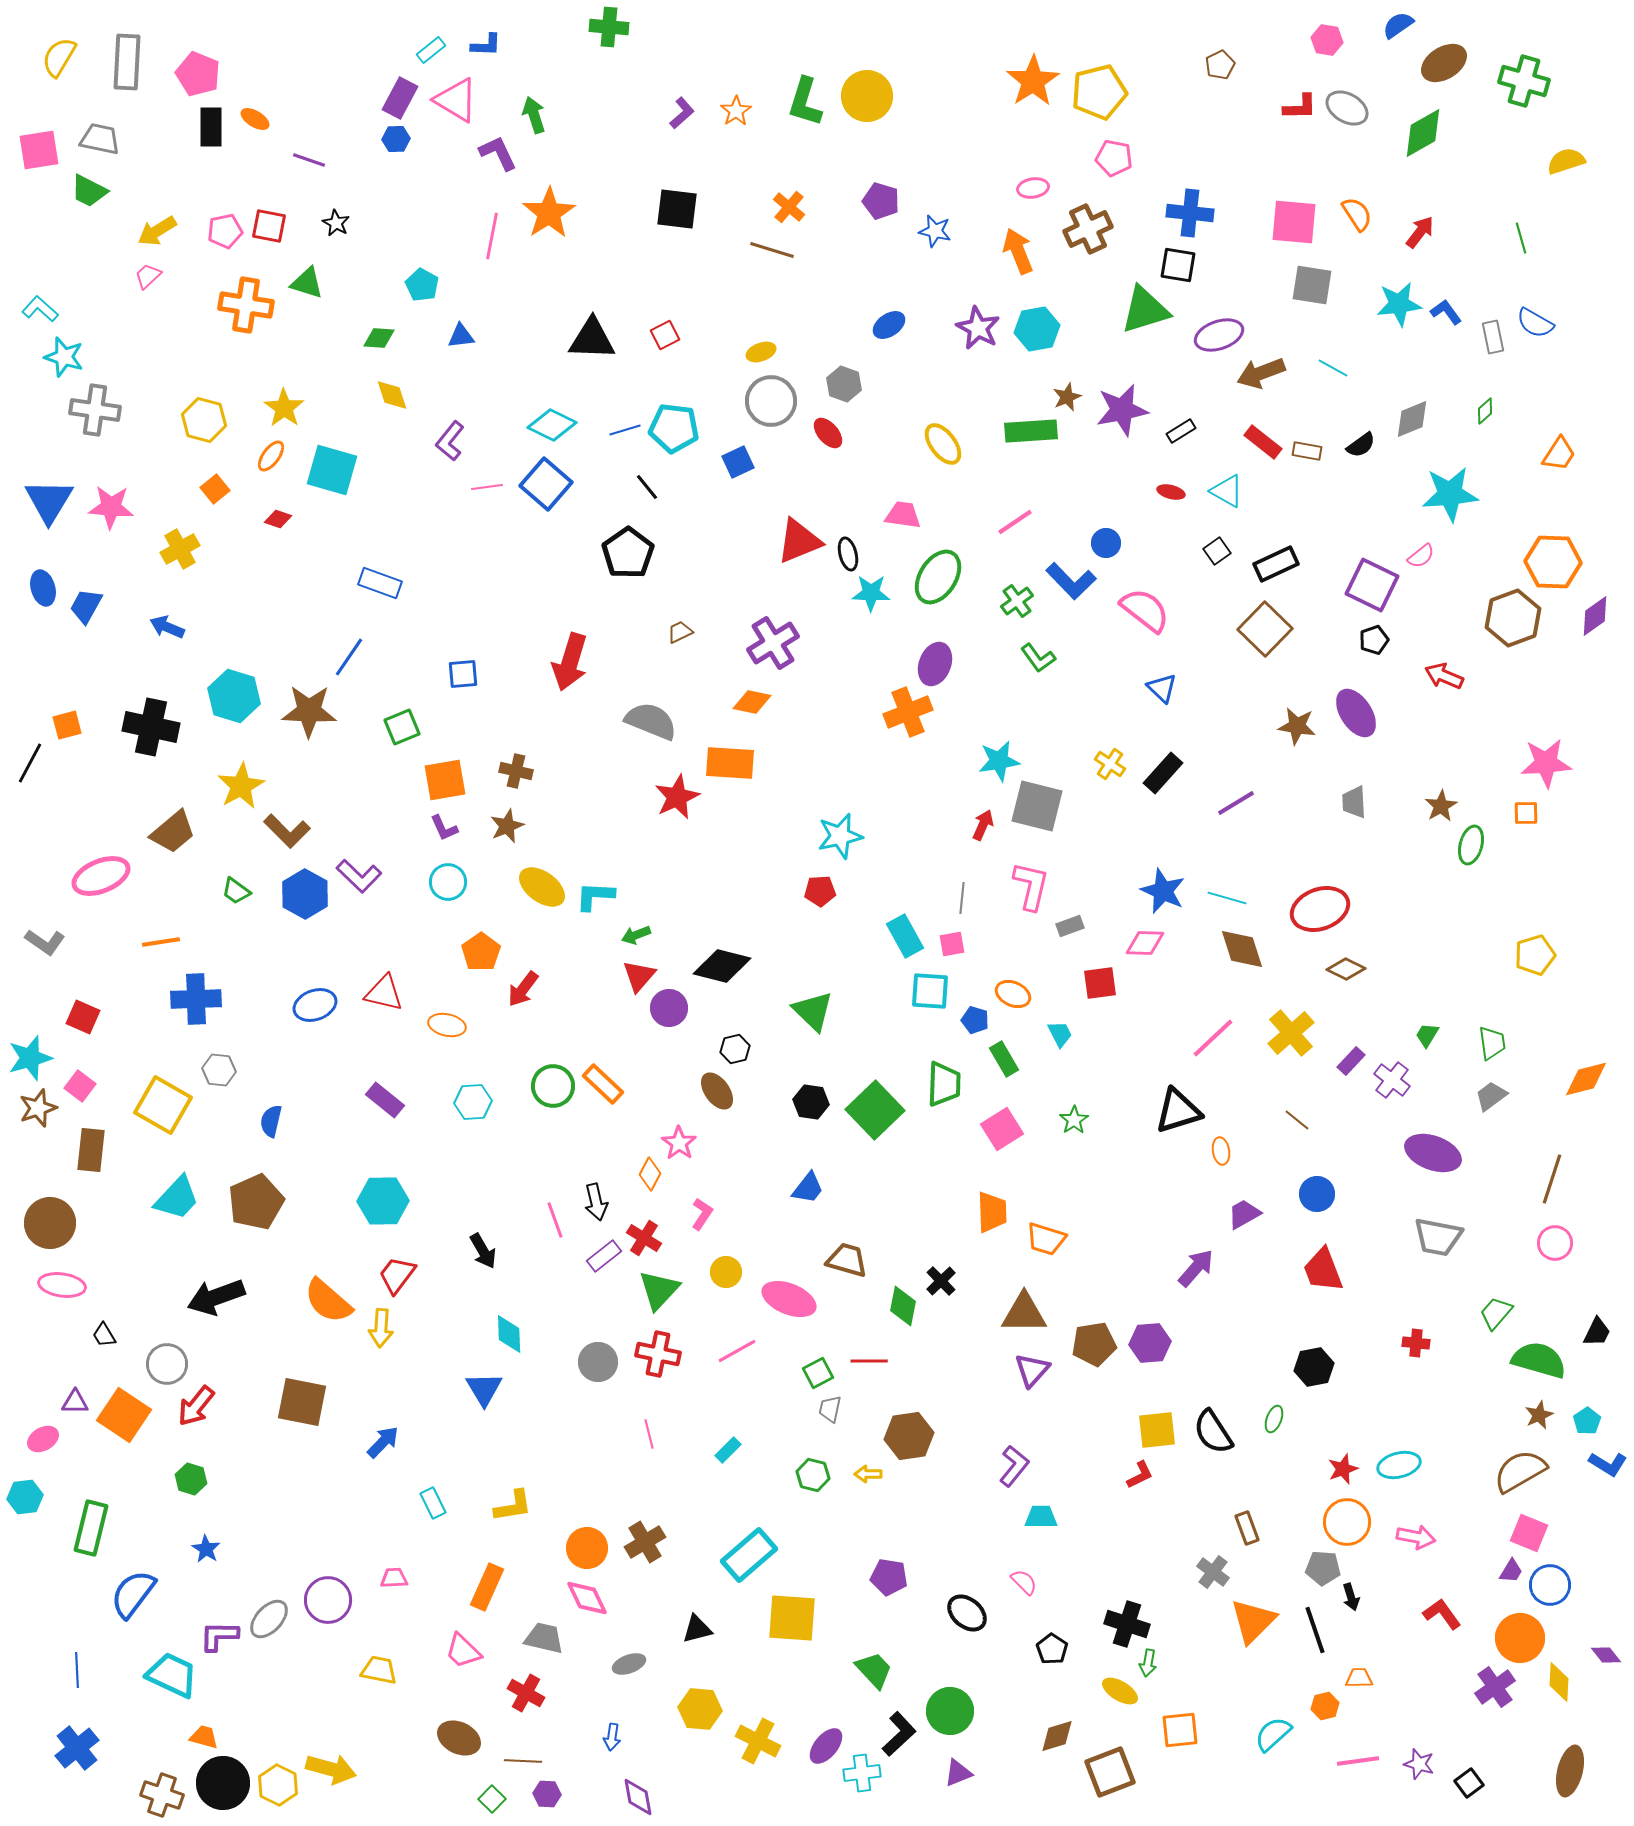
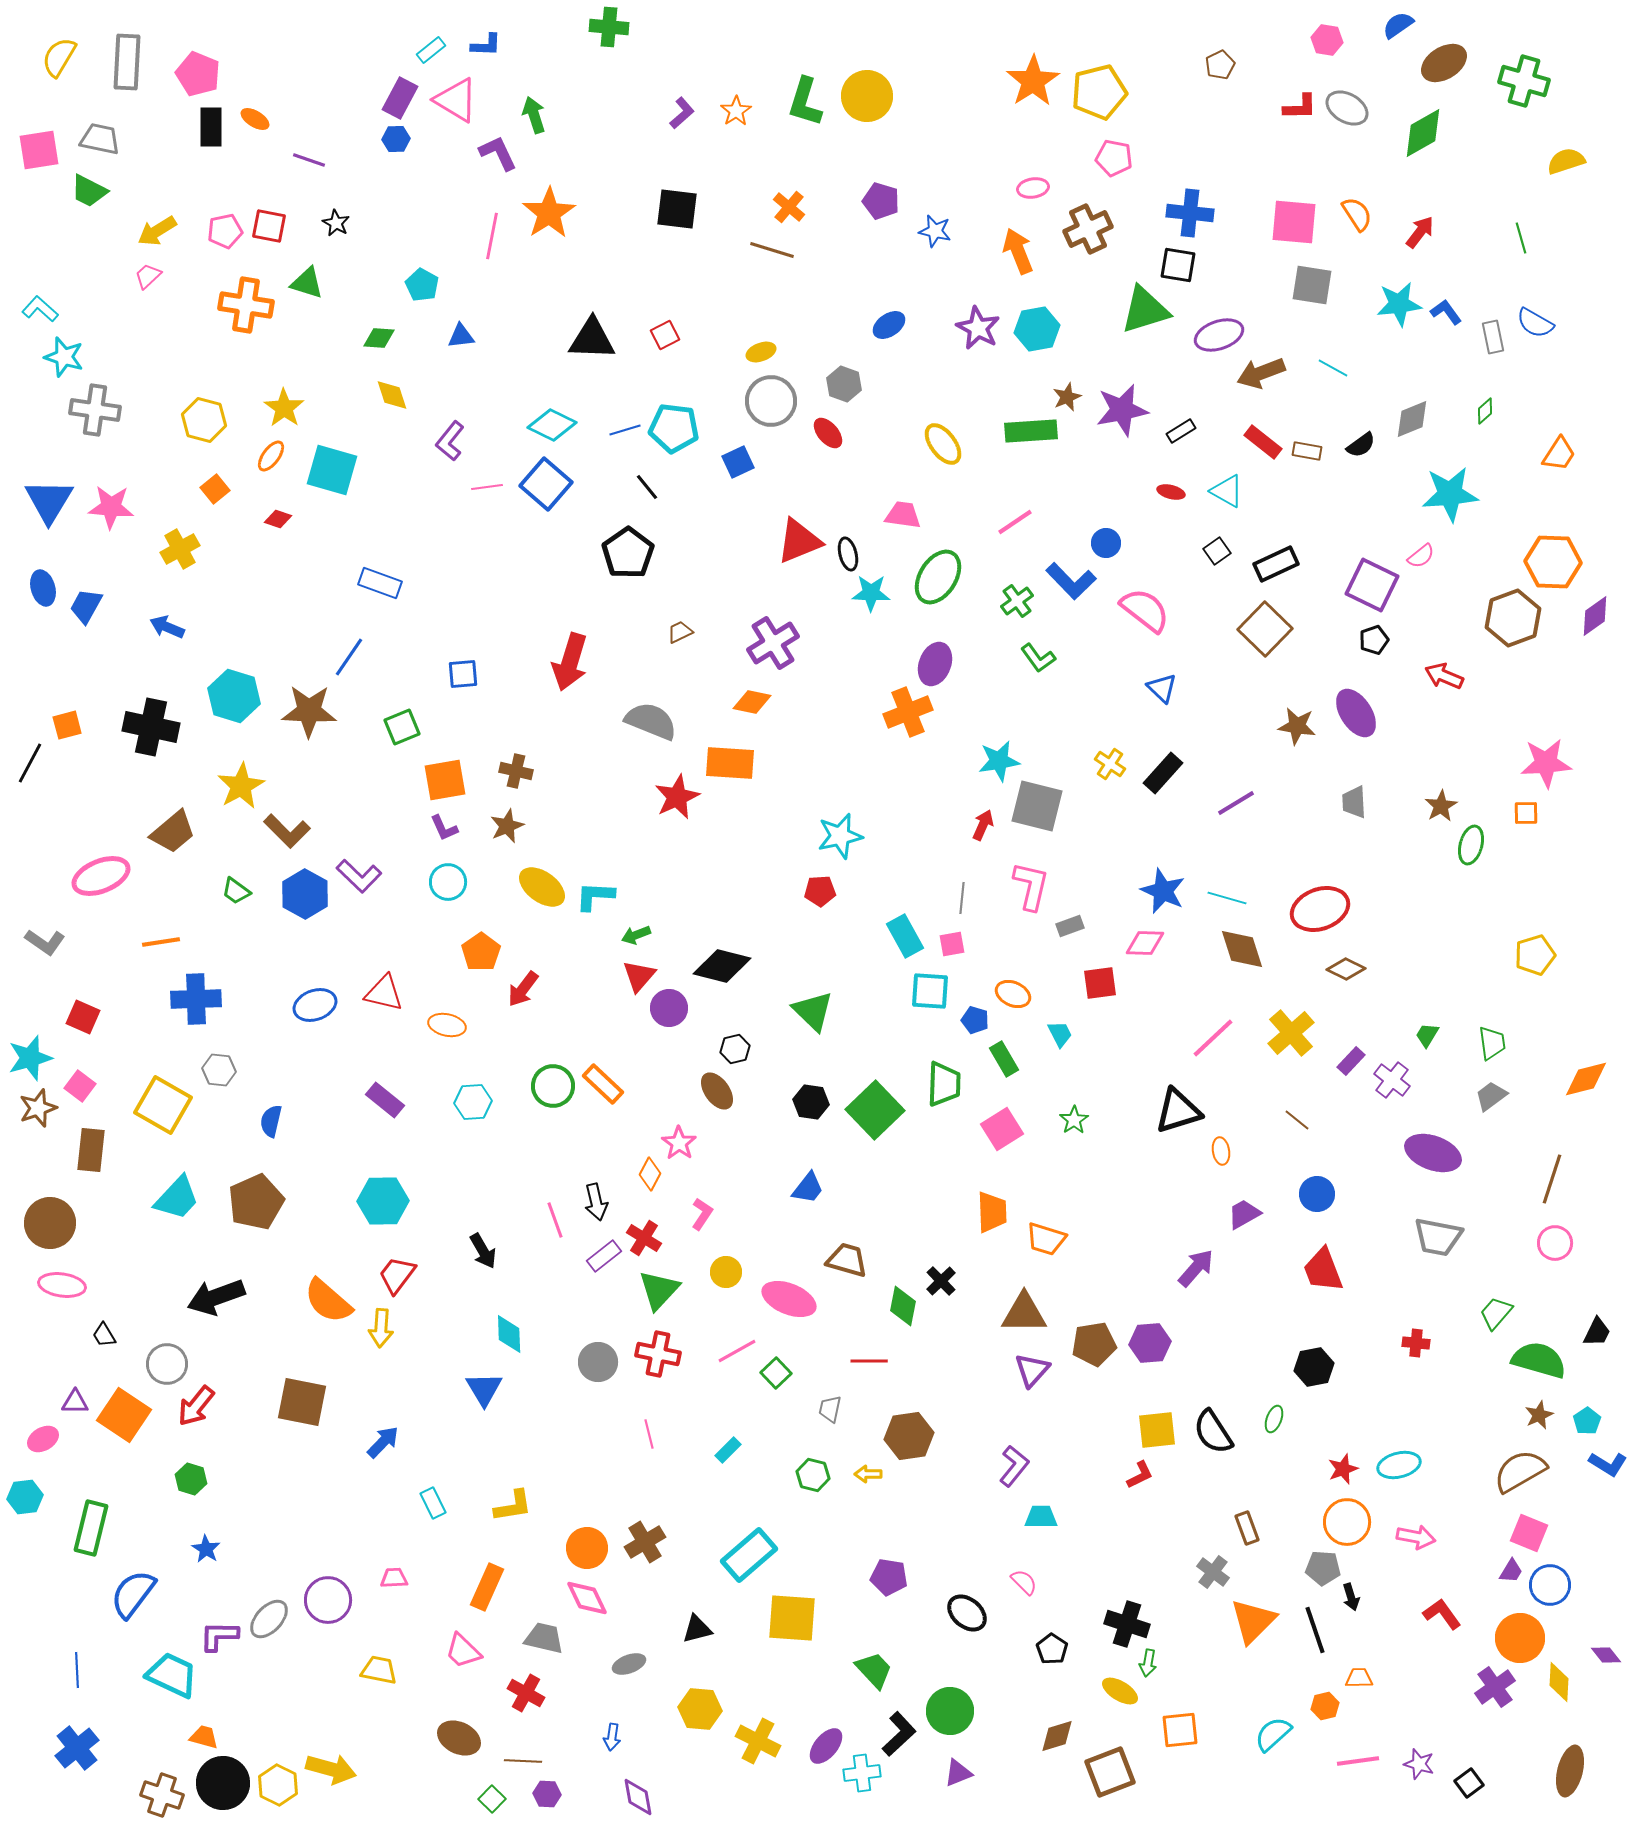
green square at (818, 1373): moved 42 px left; rotated 16 degrees counterclockwise
